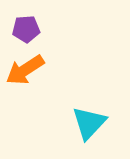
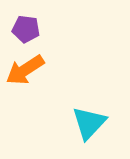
purple pentagon: rotated 12 degrees clockwise
